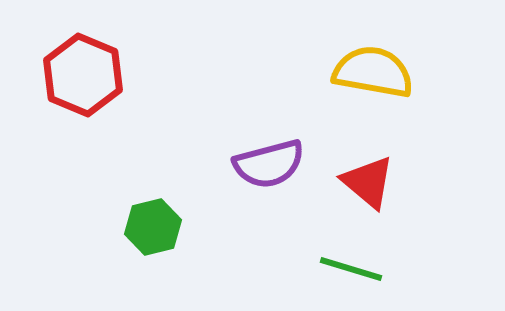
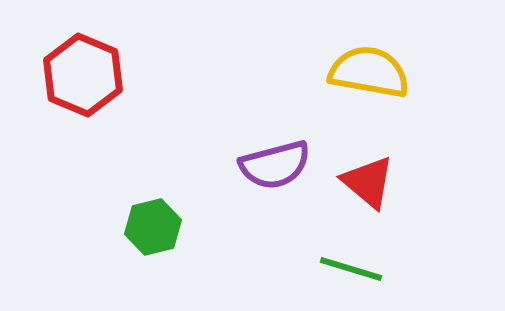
yellow semicircle: moved 4 px left
purple semicircle: moved 6 px right, 1 px down
